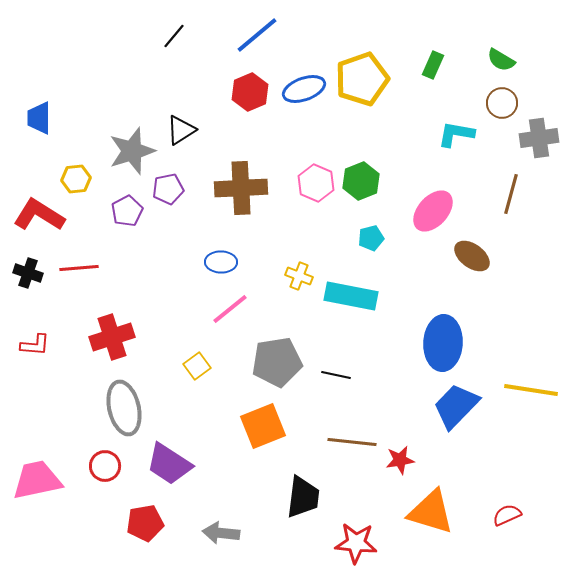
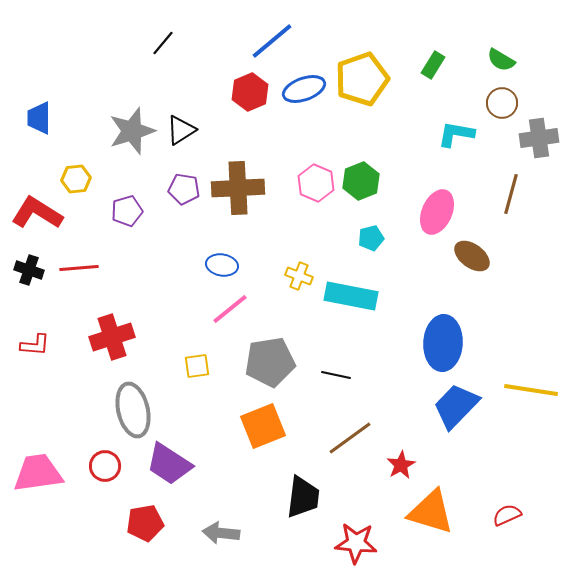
blue line at (257, 35): moved 15 px right, 6 px down
black line at (174, 36): moved 11 px left, 7 px down
green rectangle at (433, 65): rotated 8 degrees clockwise
gray star at (132, 151): moved 20 px up
brown cross at (241, 188): moved 3 px left
purple pentagon at (168, 189): moved 16 px right; rotated 20 degrees clockwise
purple pentagon at (127, 211): rotated 12 degrees clockwise
pink ellipse at (433, 211): moved 4 px right, 1 px down; rotated 18 degrees counterclockwise
red L-shape at (39, 215): moved 2 px left, 2 px up
blue ellipse at (221, 262): moved 1 px right, 3 px down; rotated 8 degrees clockwise
black cross at (28, 273): moved 1 px right, 3 px up
gray pentagon at (277, 362): moved 7 px left
yellow square at (197, 366): rotated 28 degrees clockwise
gray ellipse at (124, 408): moved 9 px right, 2 px down
brown line at (352, 442): moved 2 px left, 4 px up; rotated 42 degrees counterclockwise
red star at (400, 460): moved 1 px right, 5 px down; rotated 20 degrees counterclockwise
pink trapezoid at (37, 480): moved 1 px right, 7 px up; rotated 4 degrees clockwise
